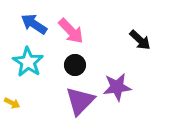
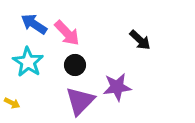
pink arrow: moved 4 px left, 2 px down
